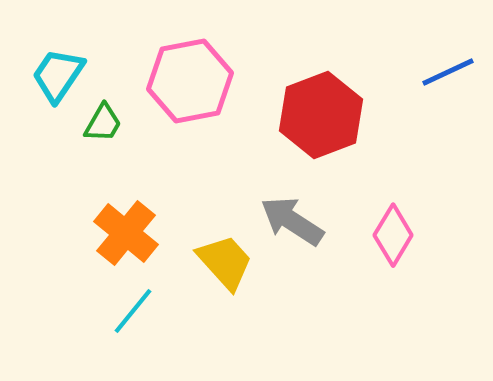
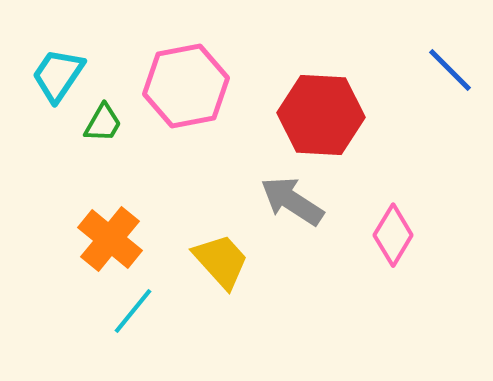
blue line: moved 2 px right, 2 px up; rotated 70 degrees clockwise
pink hexagon: moved 4 px left, 5 px down
red hexagon: rotated 24 degrees clockwise
gray arrow: moved 20 px up
orange cross: moved 16 px left, 6 px down
yellow trapezoid: moved 4 px left, 1 px up
